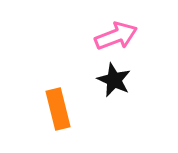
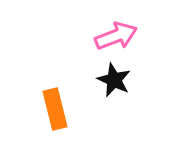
orange rectangle: moved 3 px left
